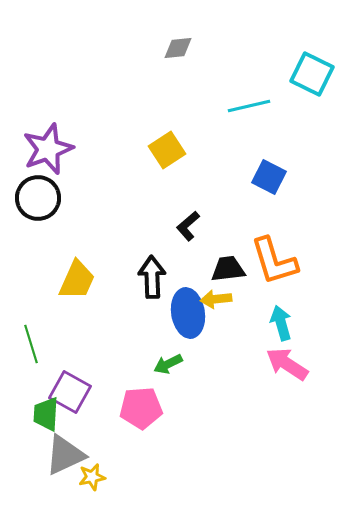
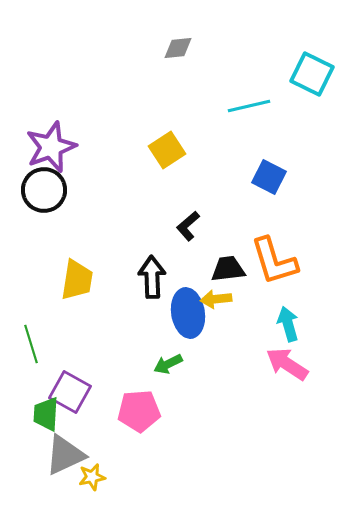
purple star: moved 3 px right, 2 px up
black circle: moved 6 px right, 8 px up
yellow trapezoid: rotated 15 degrees counterclockwise
cyan arrow: moved 7 px right, 1 px down
pink pentagon: moved 2 px left, 3 px down
